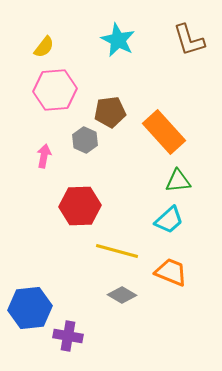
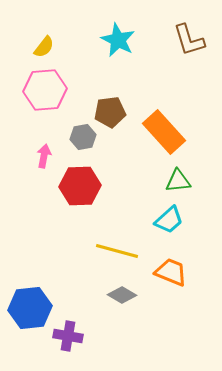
pink hexagon: moved 10 px left
gray hexagon: moved 2 px left, 3 px up; rotated 25 degrees clockwise
red hexagon: moved 20 px up
